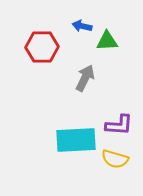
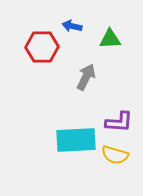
blue arrow: moved 10 px left
green triangle: moved 3 px right, 2 px up
gray arrow: moved 1 px right, 1 px up
purple L-shape: moved 3 px up
yellow semicircle: moved 4 px up
